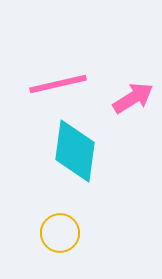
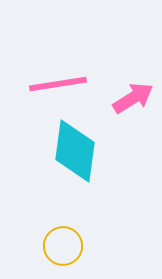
pink line: rotated 4 degrees clockwise
yellow circle: moved 3 px right, 13 px down
